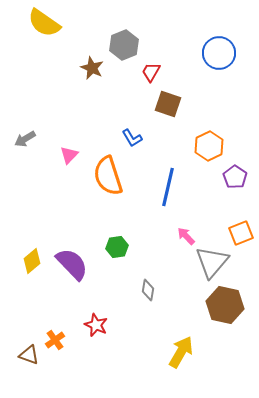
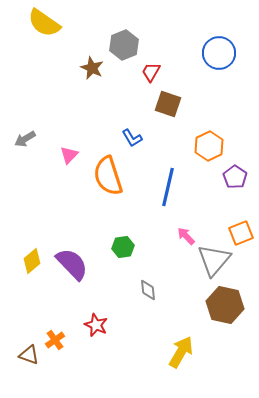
green hexagon: moved 6 px right
gray triangle: moved 2 px right, 2 px up
gray diamond: rotated 15 degrees counterclockwise
